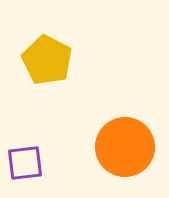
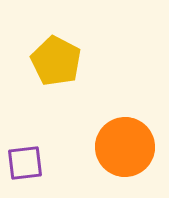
yellow pentagon: moved 9 px right, 1 px down
